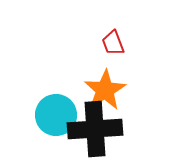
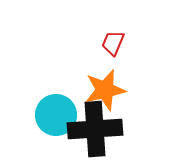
red trapezoid: rotated 44 degrees clockwise
orange star: rotated 18 degrees clockwise
